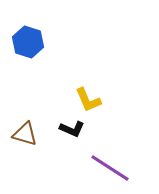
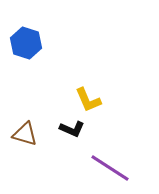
blue hexagon: moved 2 px left, 1 px down
